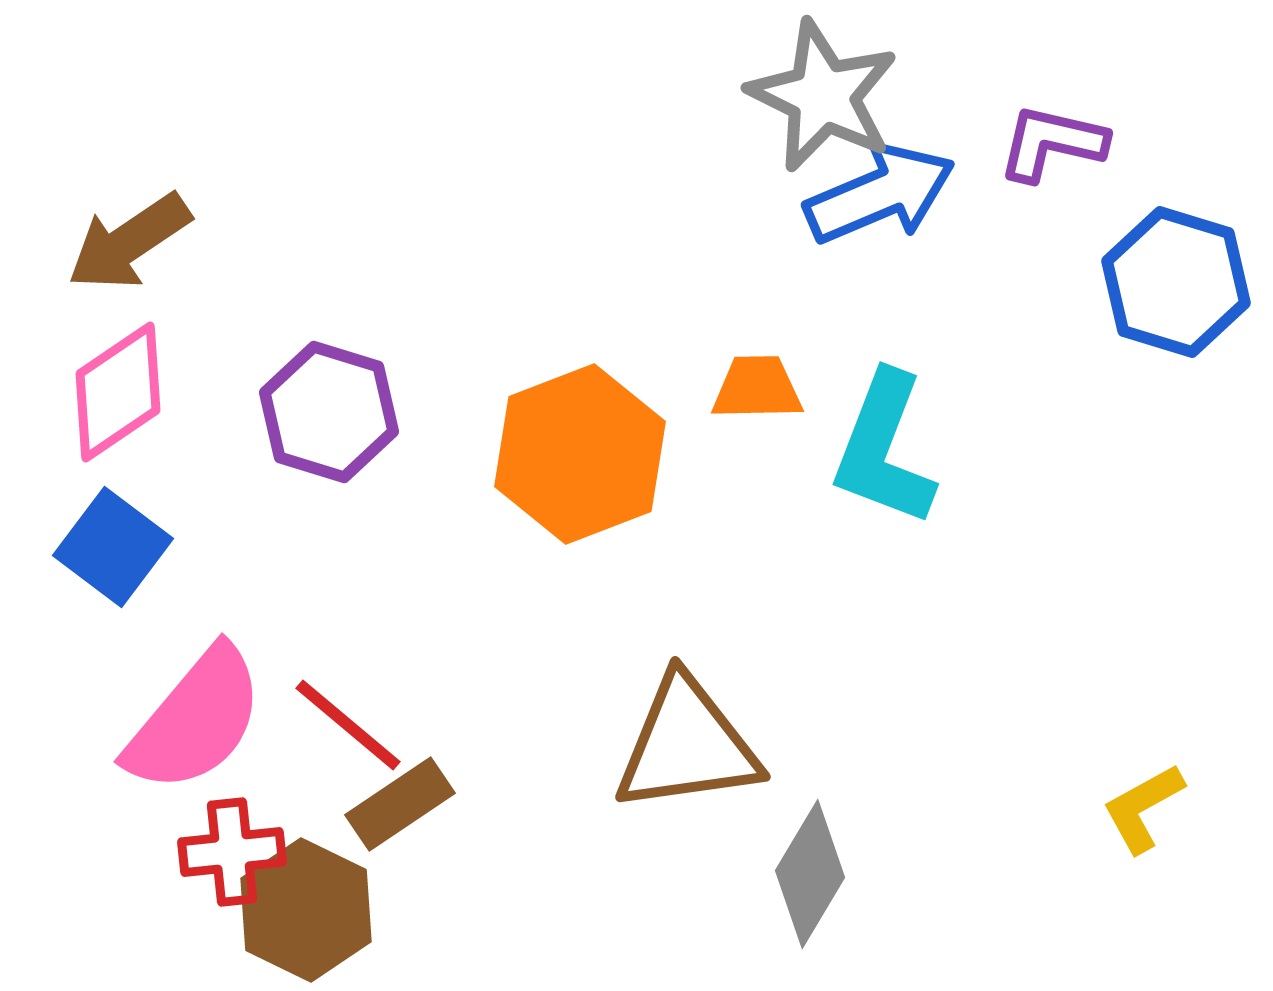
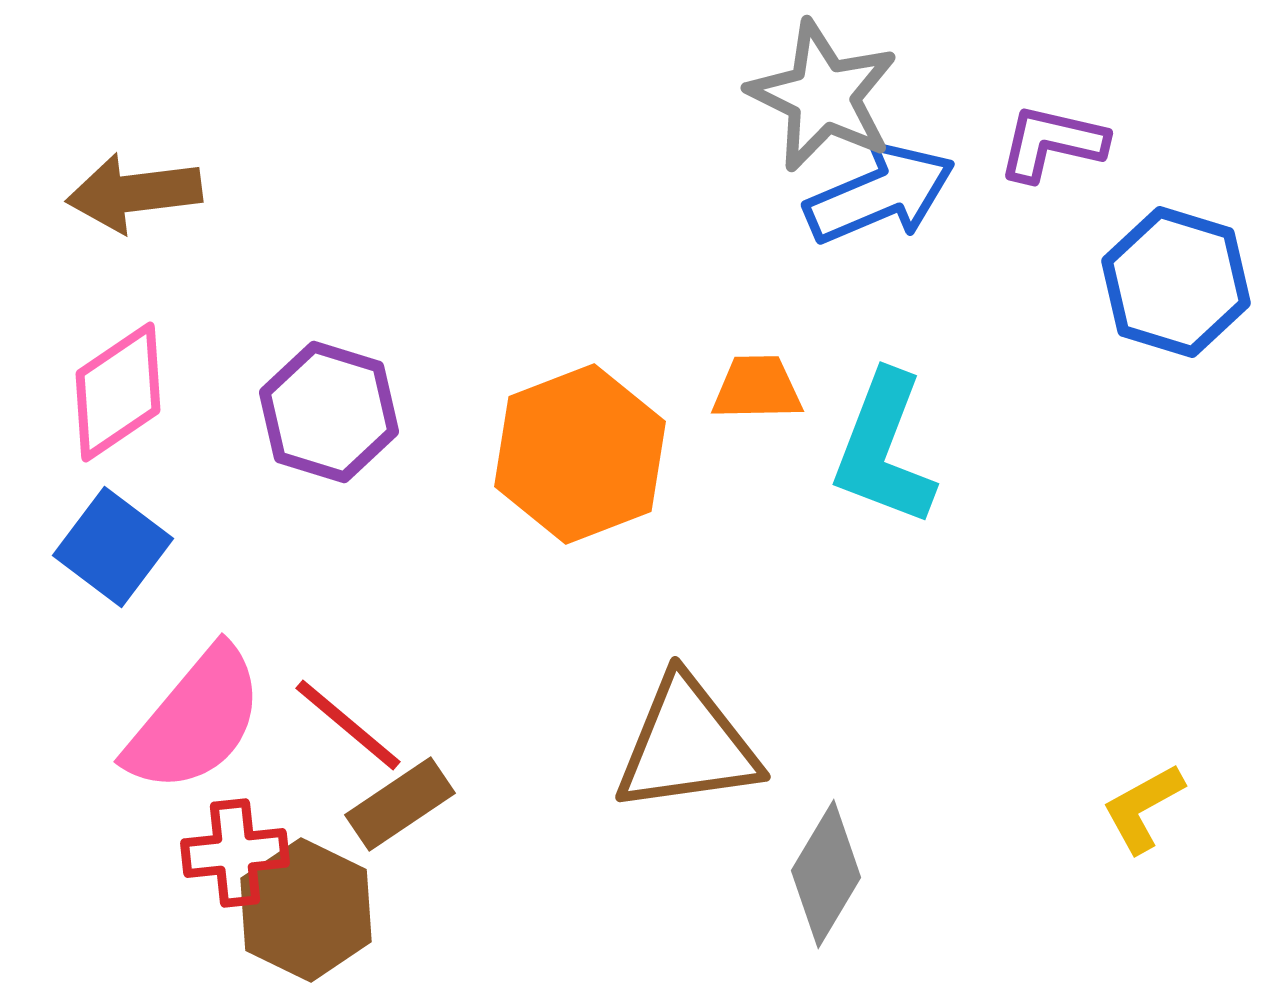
brown arrow: moved 5 px right, 49 px up; rotated 27 degrees clockwise
red cross: moved 3 px right, 1 px down
gray diamond: moved 16 px right
